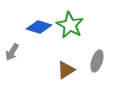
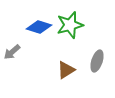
green star: rotated 28 degrees clockwise
gray arrow: rotated 18 degrees clockwise
